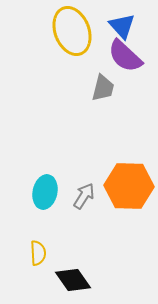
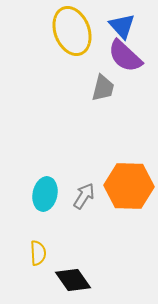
cyan ellipse: moved 2 px down
